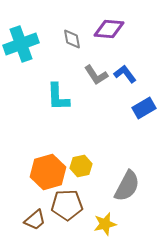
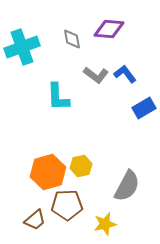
cyan cross: moved 1 px right, 3 px down
gray L-shape: rotated 20 degrees counterclockwise
